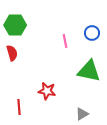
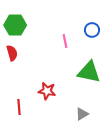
blue circle: moved 3 px up
green triangle: moved 1 px down
